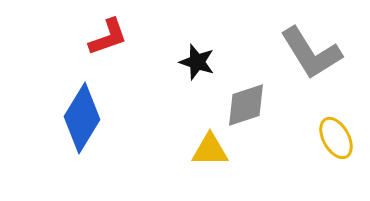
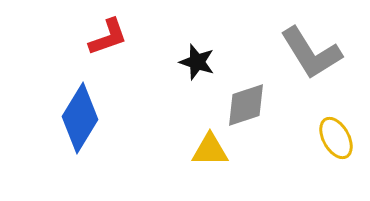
blue diamond: moved 2 px left
